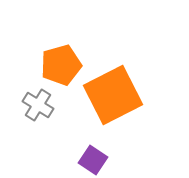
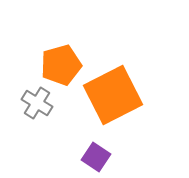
gray cross: moved 1 px left, 2 px up
purple square: moved 3 px right, 3 px up
